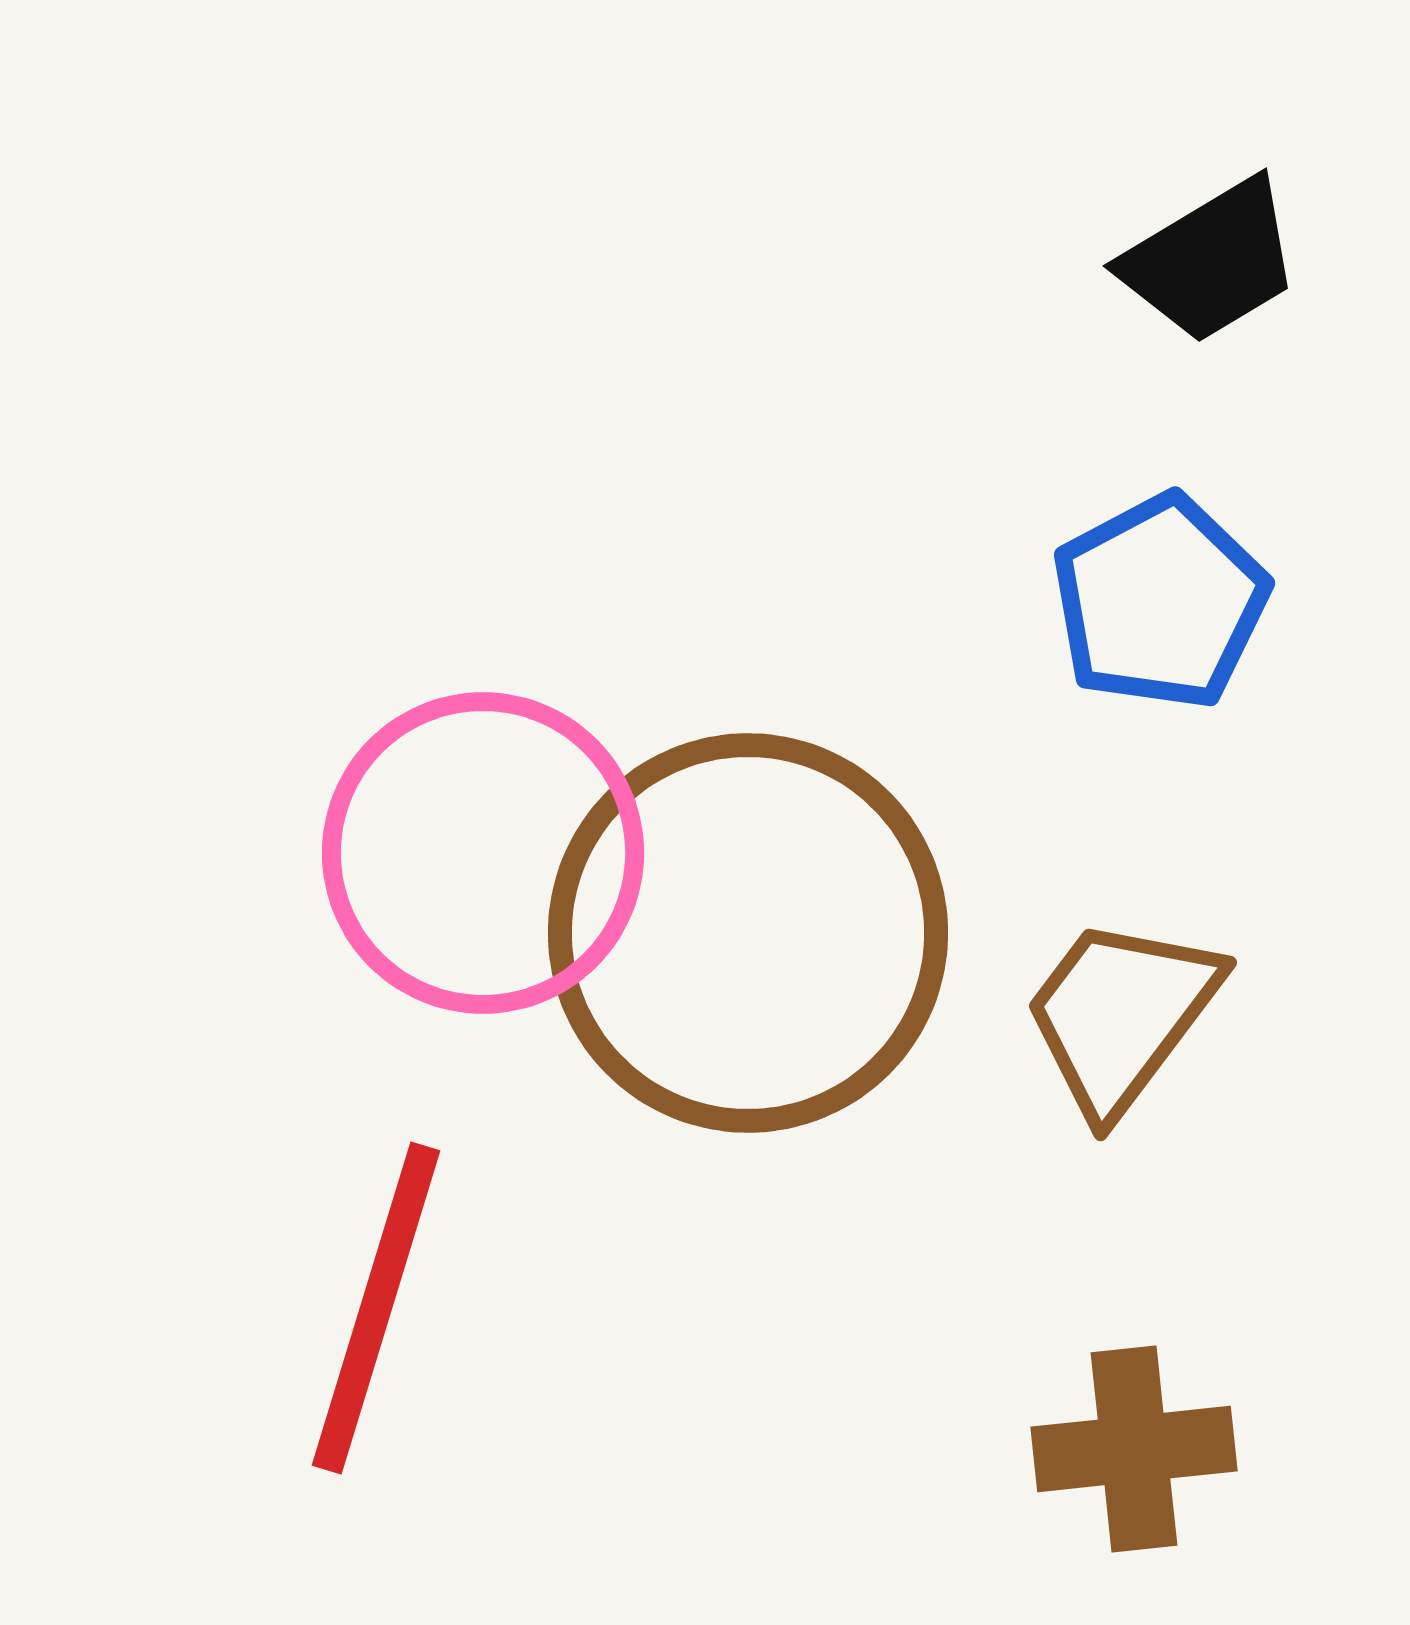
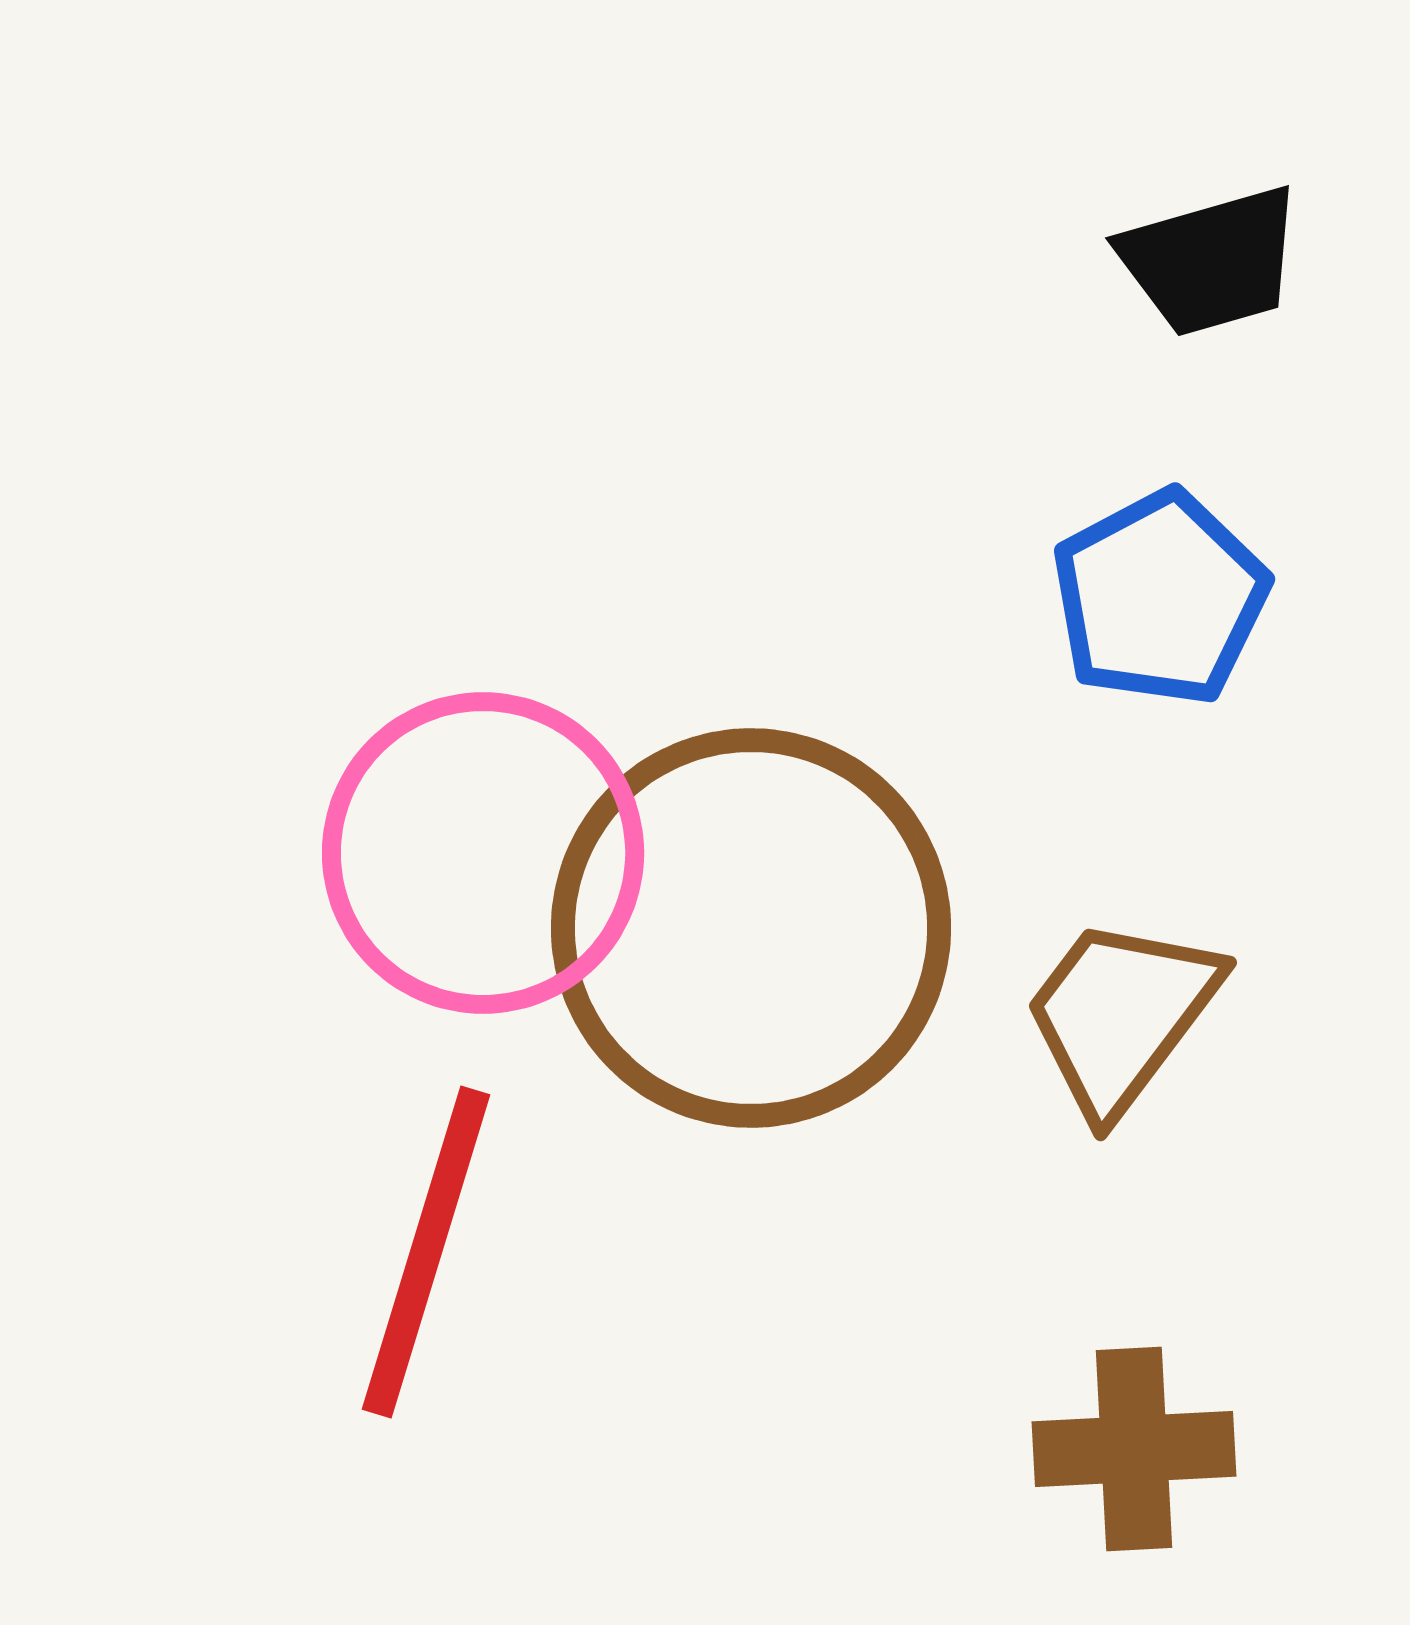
black trapezoid: rotated 15 degrees clockwise
blue pentagon: moved 4 px up
brown circle: moved 3 px right, 5 px up
red line: moved 50 px right, 56 px up
brown cross: rotated 3 degrees clockwise
